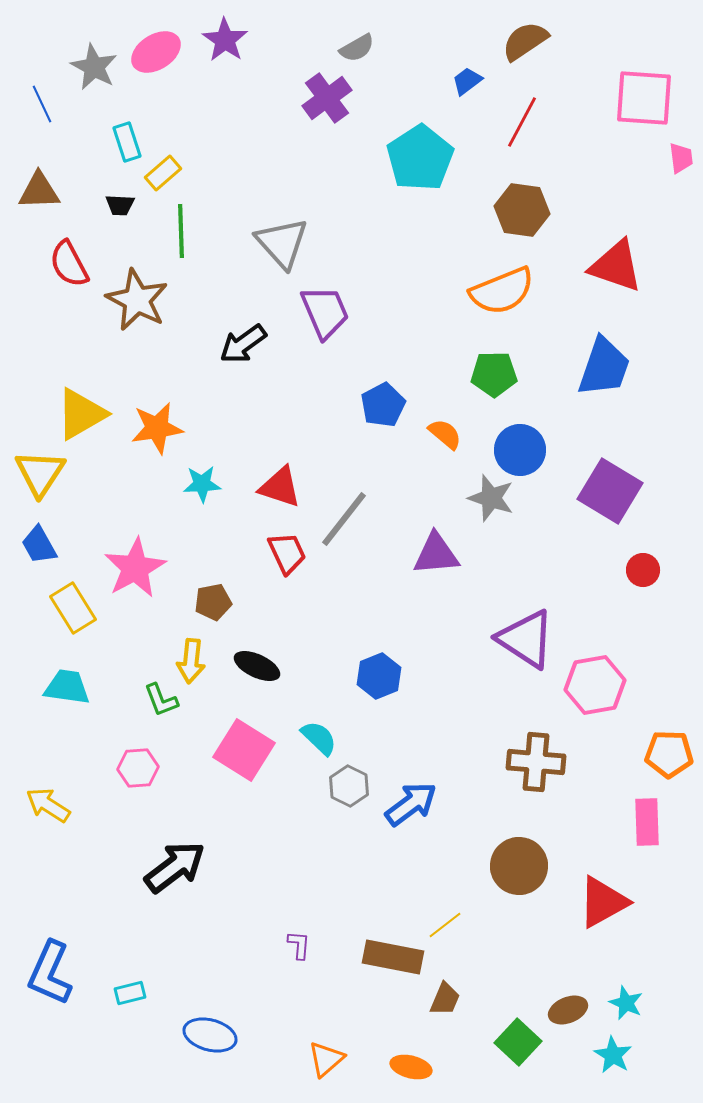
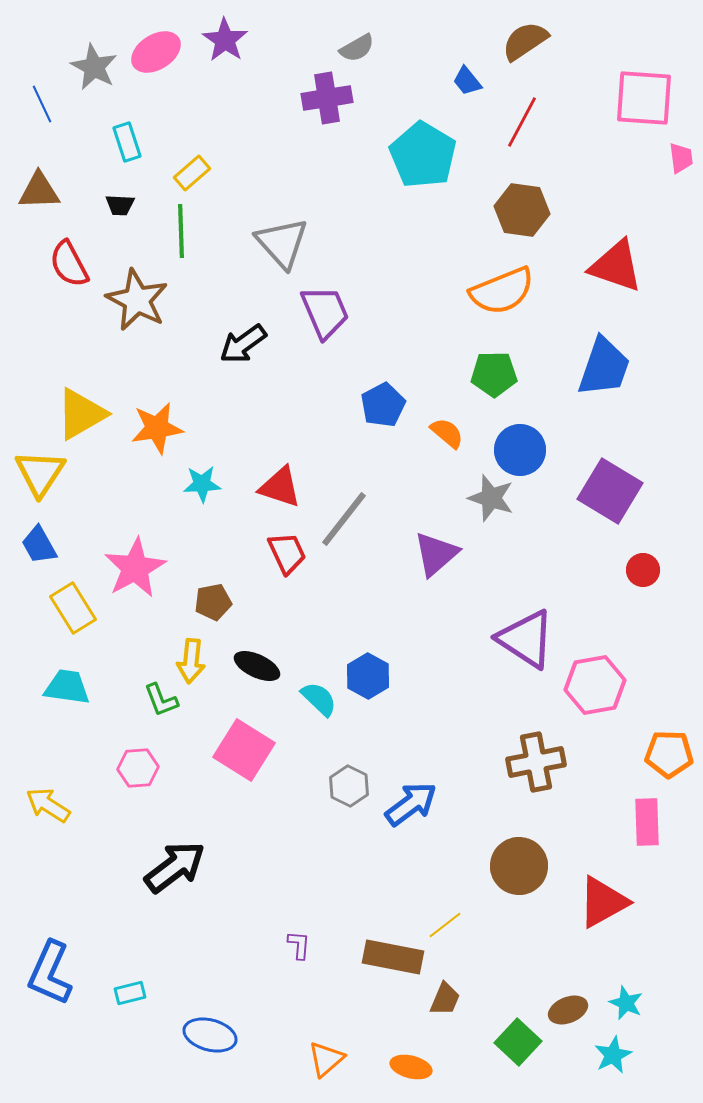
blue trapezoid at (467, 81): rotated 92 degrees counterclockwise
purple cross at (327, 98): rotated 27 degrees clockwise
cyan pentagon at (420, 158): moved 3 px right, 3 px up; rotated 8 degrees counterclockwise
yellow rectangle at (163, 173): moved 29 px right
orange semicircle at (445, 434): moved 2 px right, 1 px up
purple triangle at (436, 554): rotated 36 degrees counterclockwise
blue hexagon at (379, 676): moved 11 px left; rotated 9 degrees counterclockwise
cyan semicircle at (319, 738): moved 39 px up
brown cross at (536, 762): rotated 16 degrees counterclockwise
cyan star at (613, 1055): rotated 15 degrees clockwise
